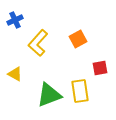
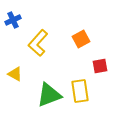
blue cross: moved 2 px left
orange square: moved 3 px right
red square: moved 2 px up
